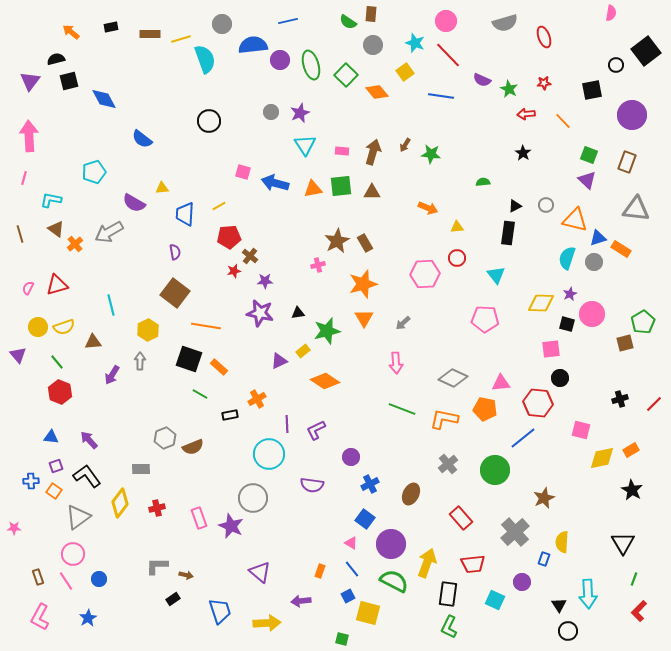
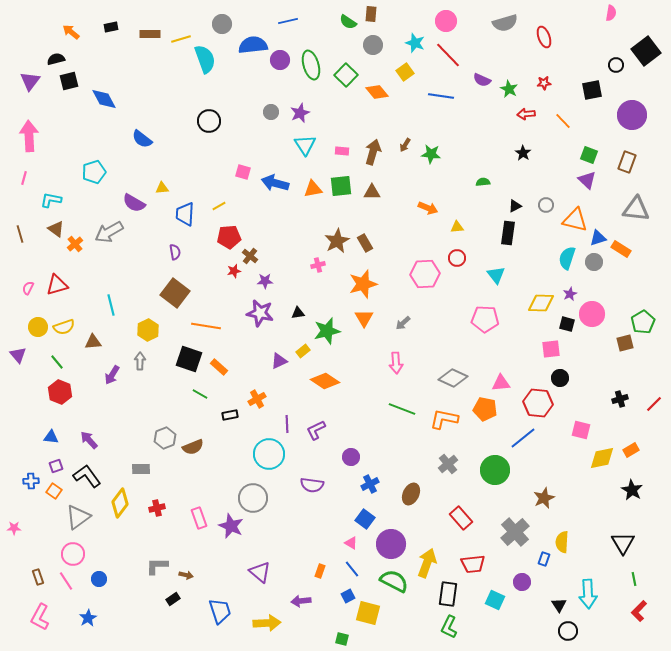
green line at (634, 579): rotated 32 degrees counterclockwise
